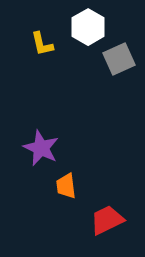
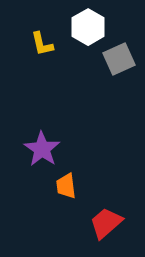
purple star: moved 1 px right, 1 px down; rotated 9 degrees clockwise
red trapezoid: moved 1 px left, 3 px down; rotated 15 degrees counterclockwise
